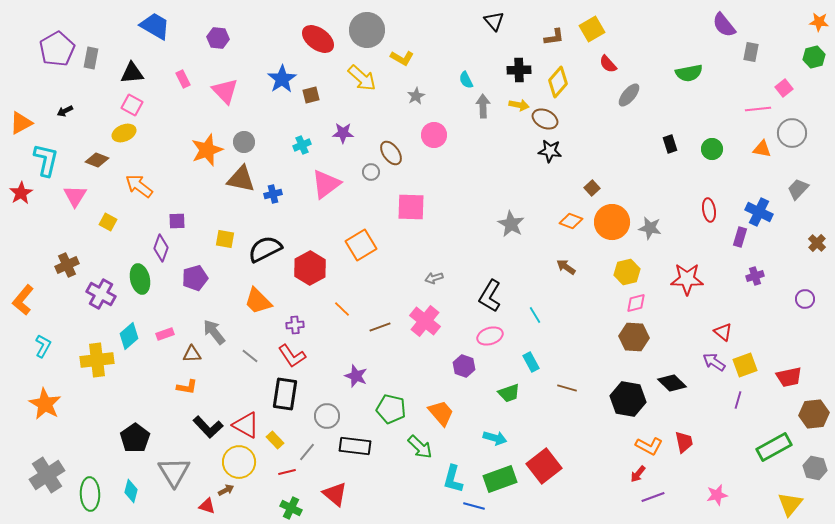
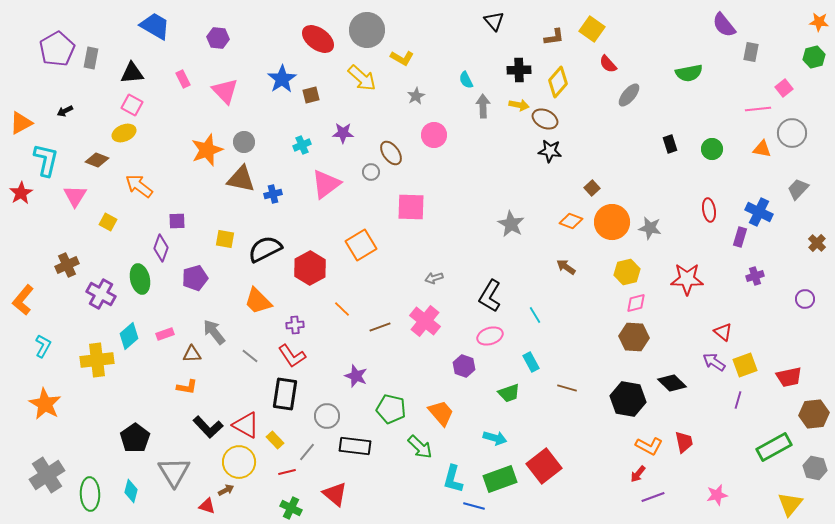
yellow square at (592, 29): rotated 25 degrees counterclockwise
